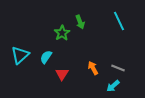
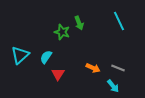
green arrow: moved 1 px left, 1 px down
green star: moved 1 px up; rotated 21 degrees counterclockwise
orange arrow: rotated 144 degrees clockwise
red triangle: moved 4 px left
cyan arrow: rotated 88 degrees counterclockwise
